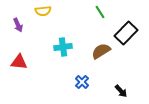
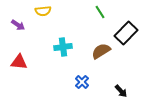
purple arrow: rotated 32 degrees counterclockwise
